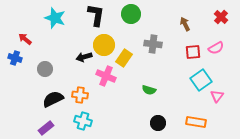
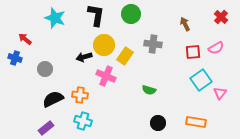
yellow rectangle: moved 1 px right, 2 px up
pink triangle: moved 3 px right, 3 px up
